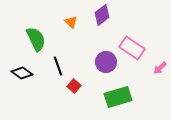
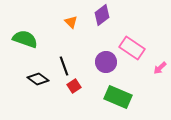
green semicircle: moved 11 px left; rotated 45 degrees counterclockwise
black line: moved 6 px right
black diamond: moved 16 px right, 6 px down
red square: rotated 16 degrees clockwise
green rectangle: rotated 40 degrees clockwise
